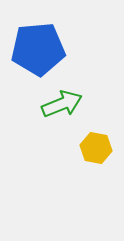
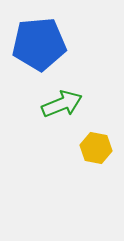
blue pentagon: moved 1 px right, 5 px up
